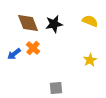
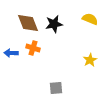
yellow semicircle: moved 2 px up
orange cross: rotated 24 degrees counterclockwise
blue arrow: moved 3 px left, 1 px up; rotated 40 degrees clockwise
